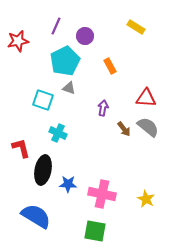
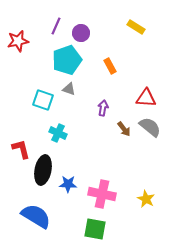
purple circle: moved 4 px left, 3 px up
cyan pentagon: moved 2 px right, 1 px up; rotated 8 degrees clockwise
gray triangle: moved 1 px down
gray semicircle: moved 2 px right
red L-shape: moved 1 px down
green square: moved 2 px up
